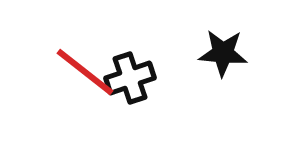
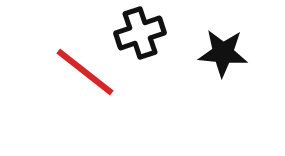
black cross: moved 10 px right, 45 px up
